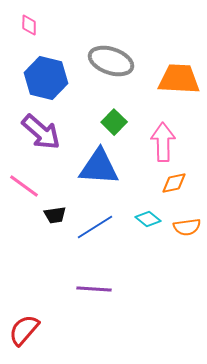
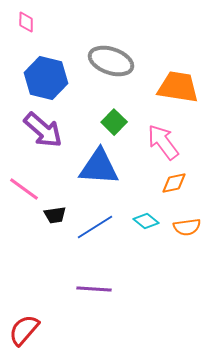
pink diamond: moved 3 px left, 3 px up
orange trapezoid: moved 1 px left, 8 px down; rotated 6 degrees clockwise
purple arrow: moved 2 px right, 2 px up
pink arrow: rotated 36 degrees counterclockwise
pink line: moved 3 px down
cyan diamond: moved 2 px left, 2 px down
